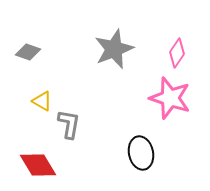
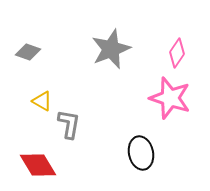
gray star: moved 3 px left
